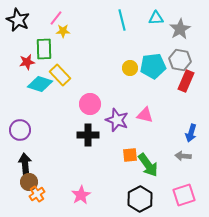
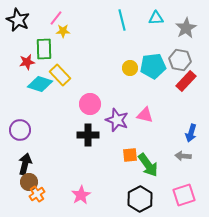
gray star: moved 6 px right, 1 px up
red rectangle: rotated 20 degrees clockwise
black arrow: rotated 20 degrees clockwise
